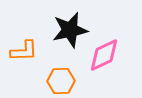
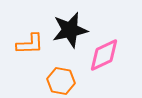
orange L-shape: moved 6 px right, 7 px up
orange hexagon: rotated 12 degrees clockwise
